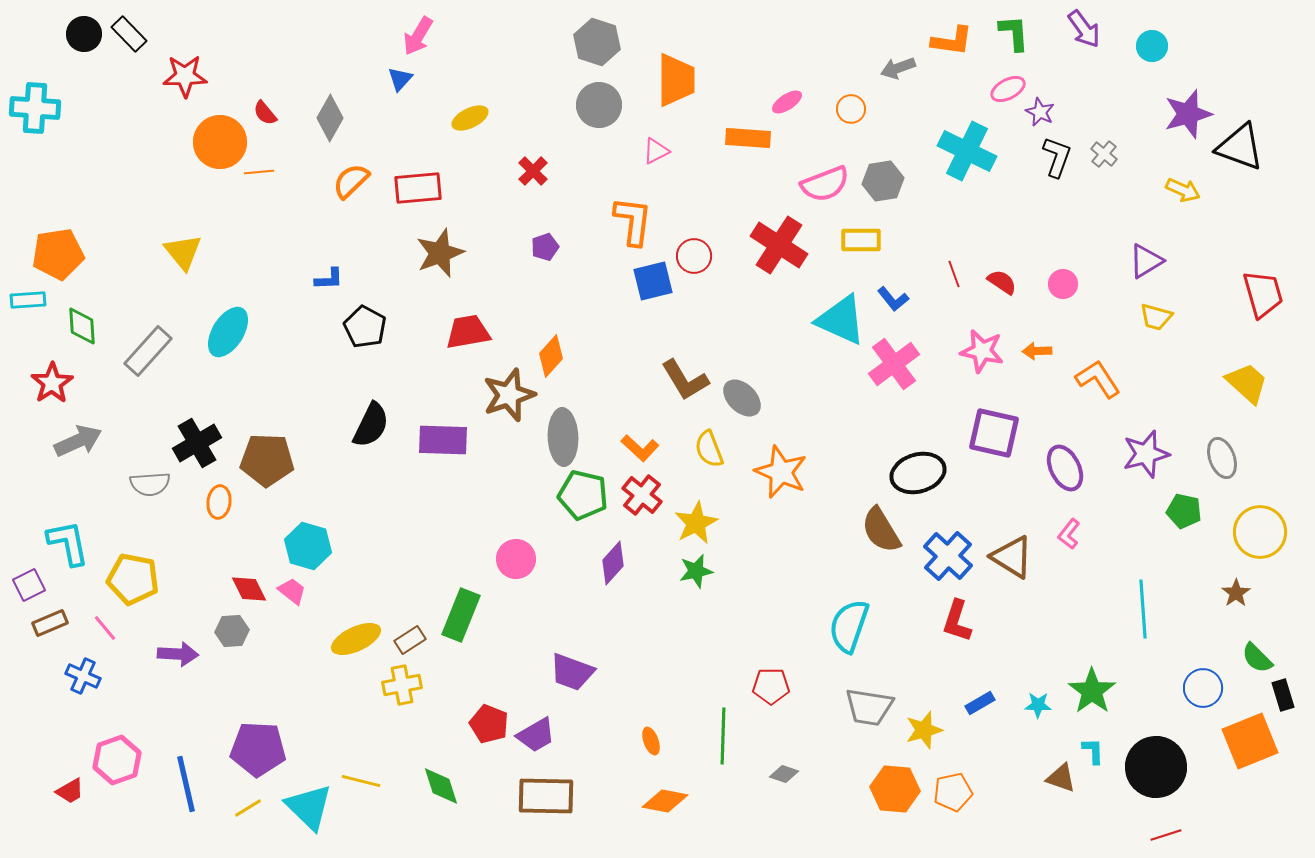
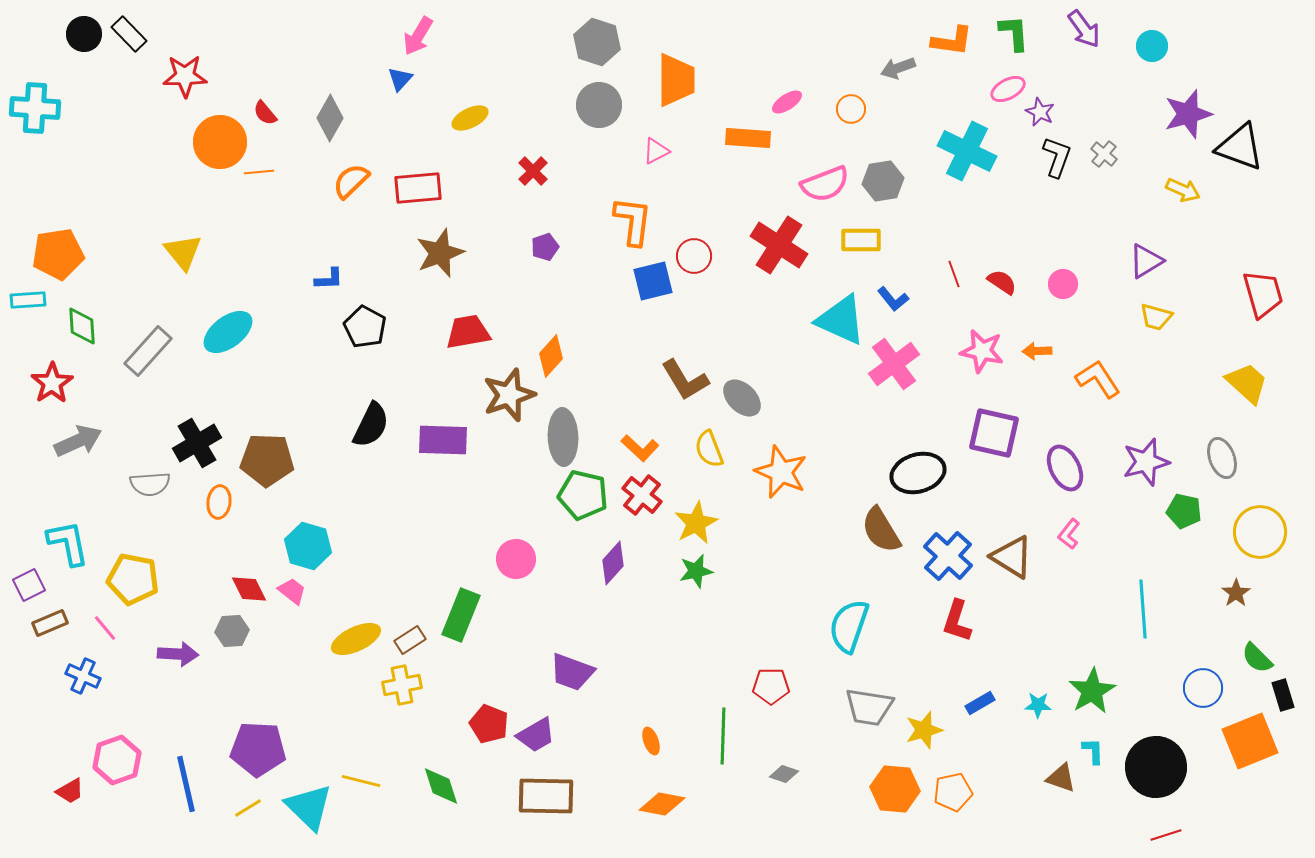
cyan ellipse at (228, 332): rotated 21 degrees clockwise
purple star at (1146, 454): moved 8 px down
green star at (1092, 691): rotated 6 degrees clockwise
orange diamond at (665, 801): moved 3 px left, 3 px down
